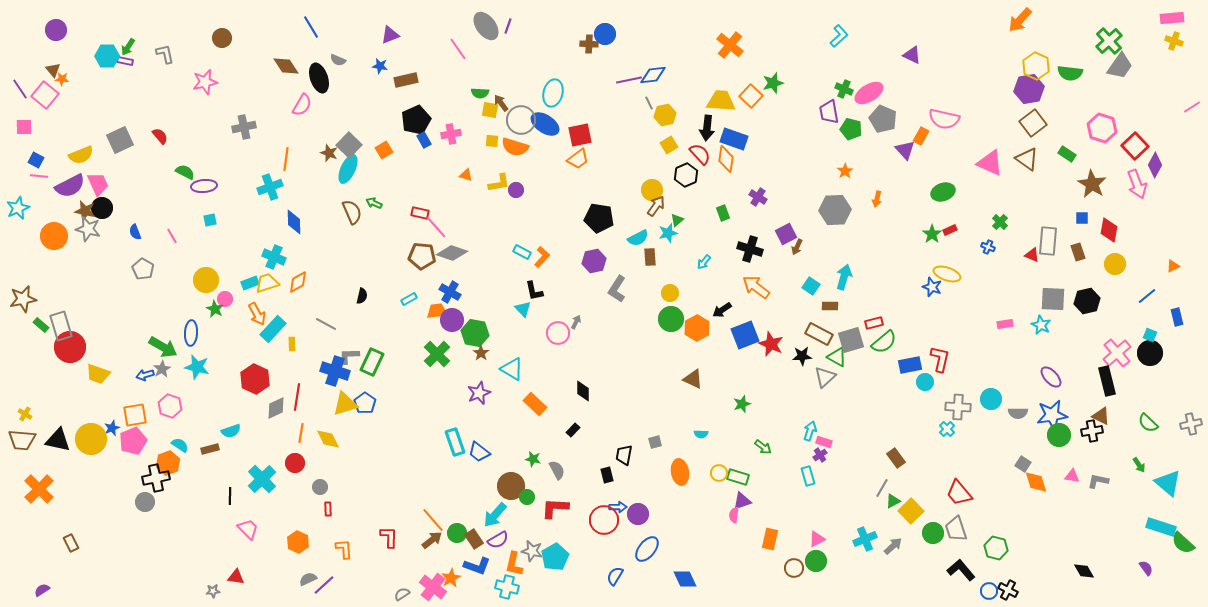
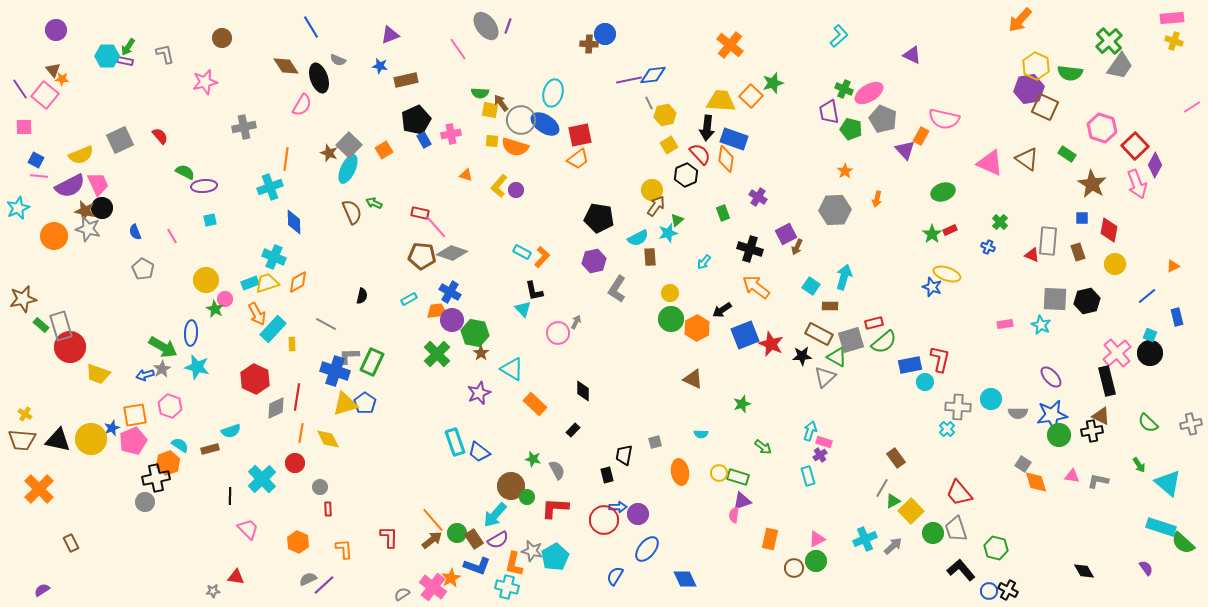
brown square at (1033, 123): moved 12 px right, 16 px up; rotated 28 degrees counterclockwise
yellow L-shape at (499, 183): moved 3 px down; rotated 140 degrees clockwise
gray square at (1053, 299): moved 2 px right
